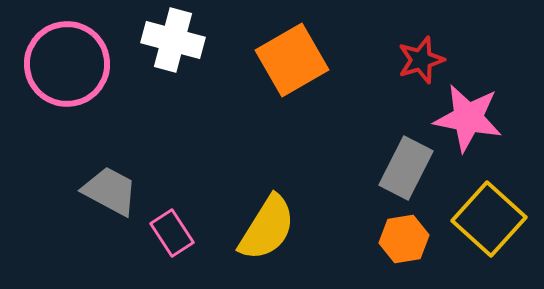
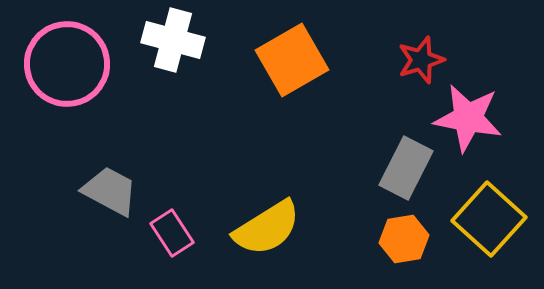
yellow semicircle: rotated 26 degrees clockwise
